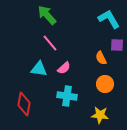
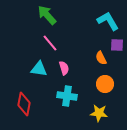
cyan L-shape: moved 1 px left, 2 px down
pink semicircle: rotated 64 degrees counterclockwise
yellow star: moved 1 px left, 2 px up
